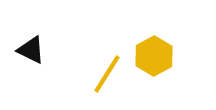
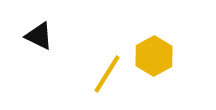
black triangle: moved 8 px right, 14 px up
